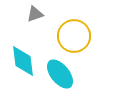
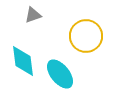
gray triangle: moved 2 px left, 1 px down
yellow circle: moved 12 px right
